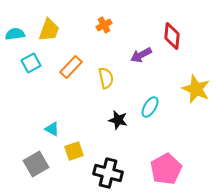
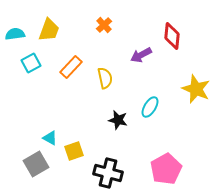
orange cross: rotated 14 degrees counterclockwise
yellow semicircle: moved 1 px left
cyan triangle: moved 2 px left, 9 px down
